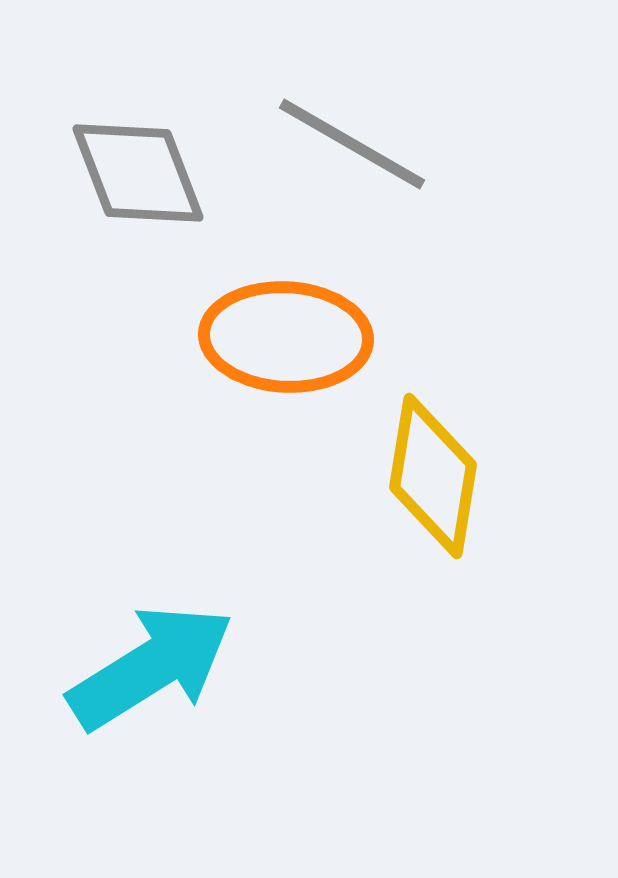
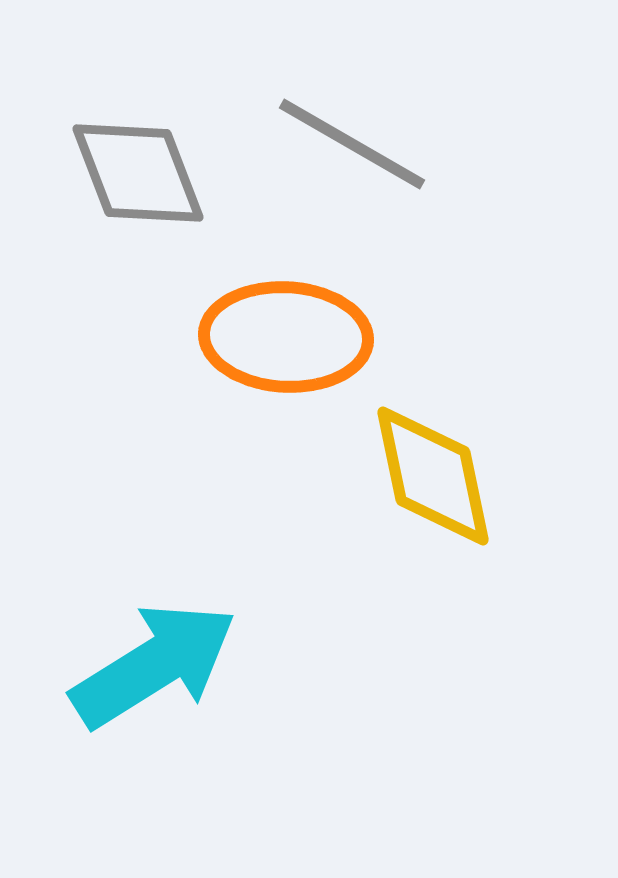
yellow diamond: rotated 21 degrees counterclockwise
cyan arrow: moved 3 px right, 2 px up
